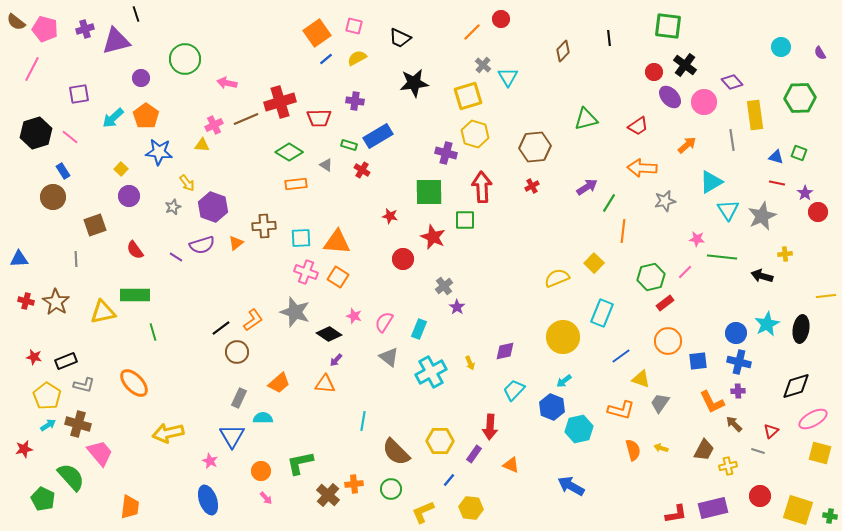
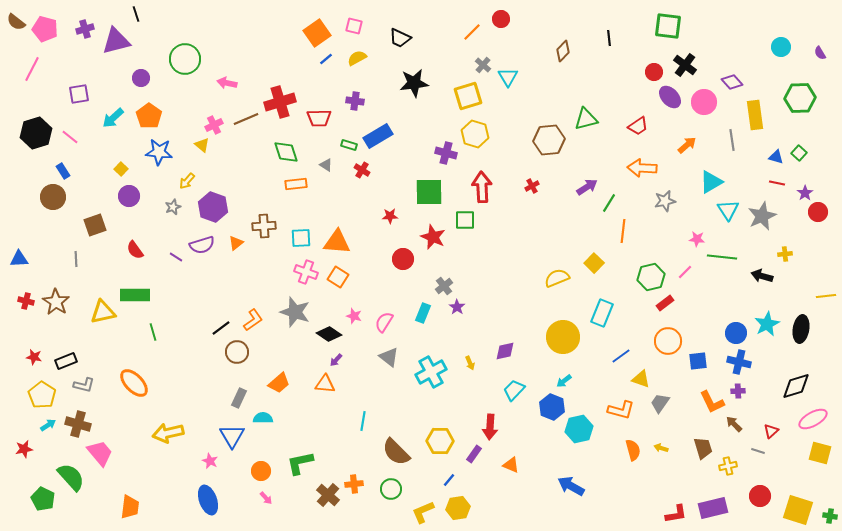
orange pentagon at (146, 116): moved 3 px right
yellow triangle at (202, 145): rotated 35 degrees clockwise
brown hexagon at (535, 147): moved 14 px right, 7 px up
green diamond at (289, 152): moved 3 px left; rotated 40 degrees clockwise
green square at (799, 153): rotated 21 degrees clockwise
yellow arrow at (187, 183): moved 2 px up; rotated 78 degrees clockwise
red star at (390, 216): rotated 14 degrees counterclockwise
cyan rectangle at (419, 329): moved 4 px right, 16 px up
yellow pentagon at (47, 396): moved 5 px left, 1 px up
brown trapezoid at (704, 450): moved 1 px left, 2 px up; rotated 45 degrees counterclockwise
yellow hexagon at (471, 508): moved 13 px left; rotated 15 degrees counterclockwise
